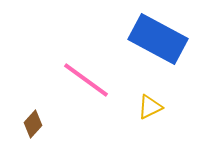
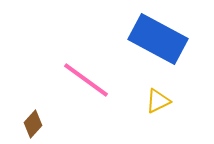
yellow triangle: moved 8 px right, 6 px up
